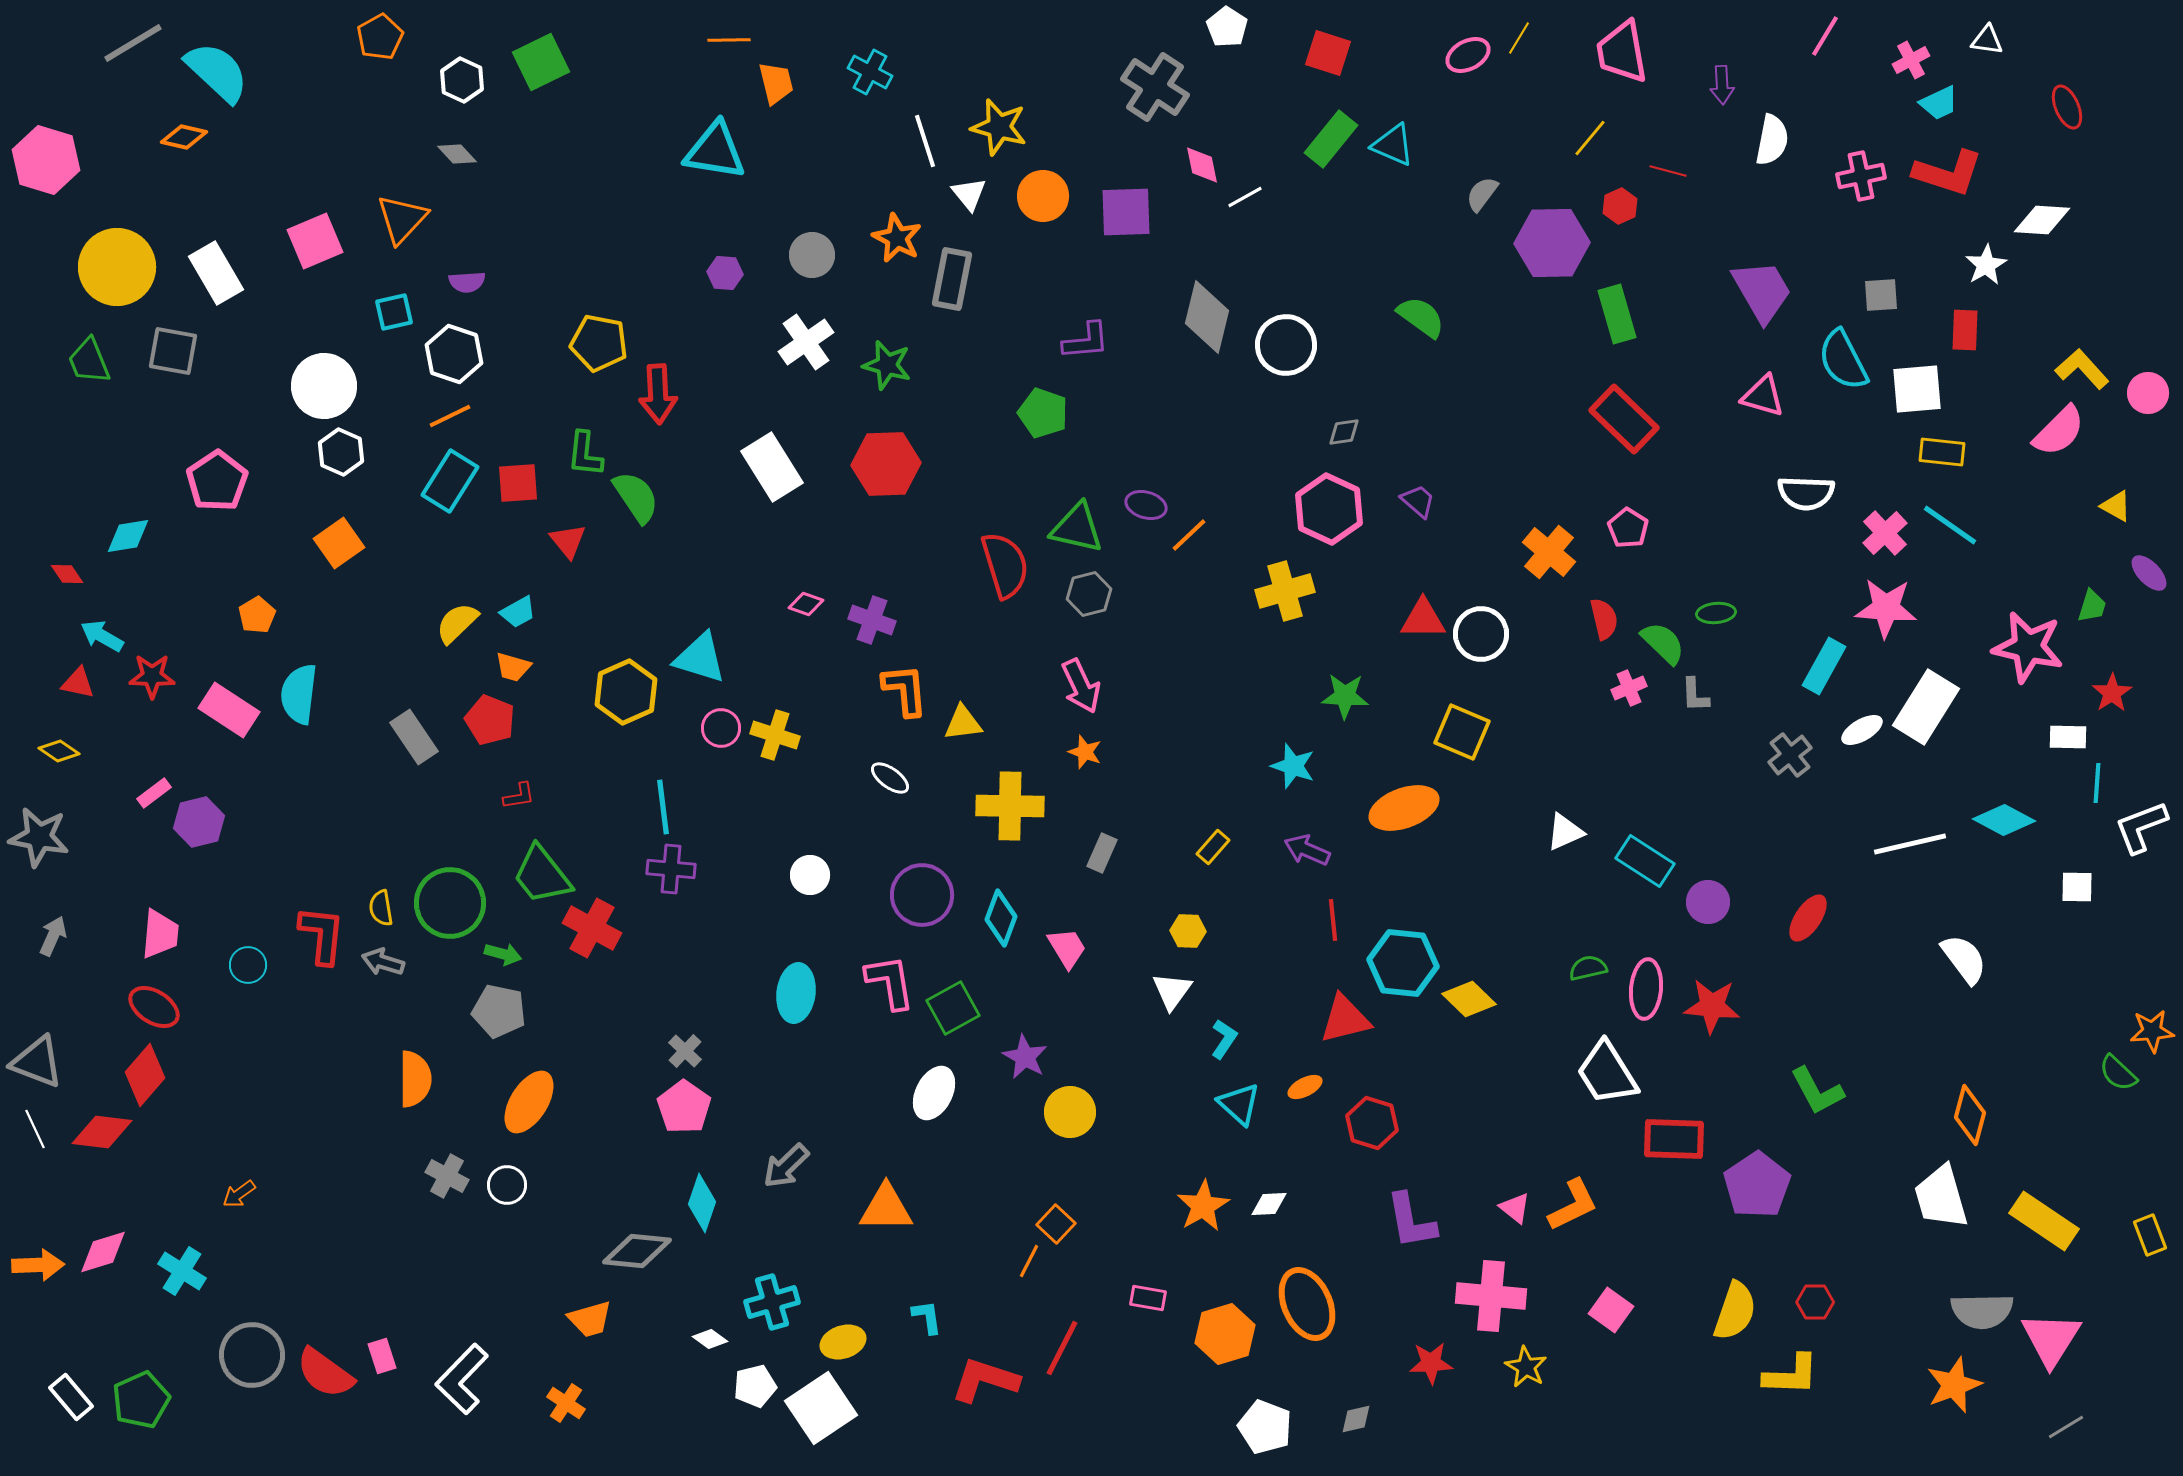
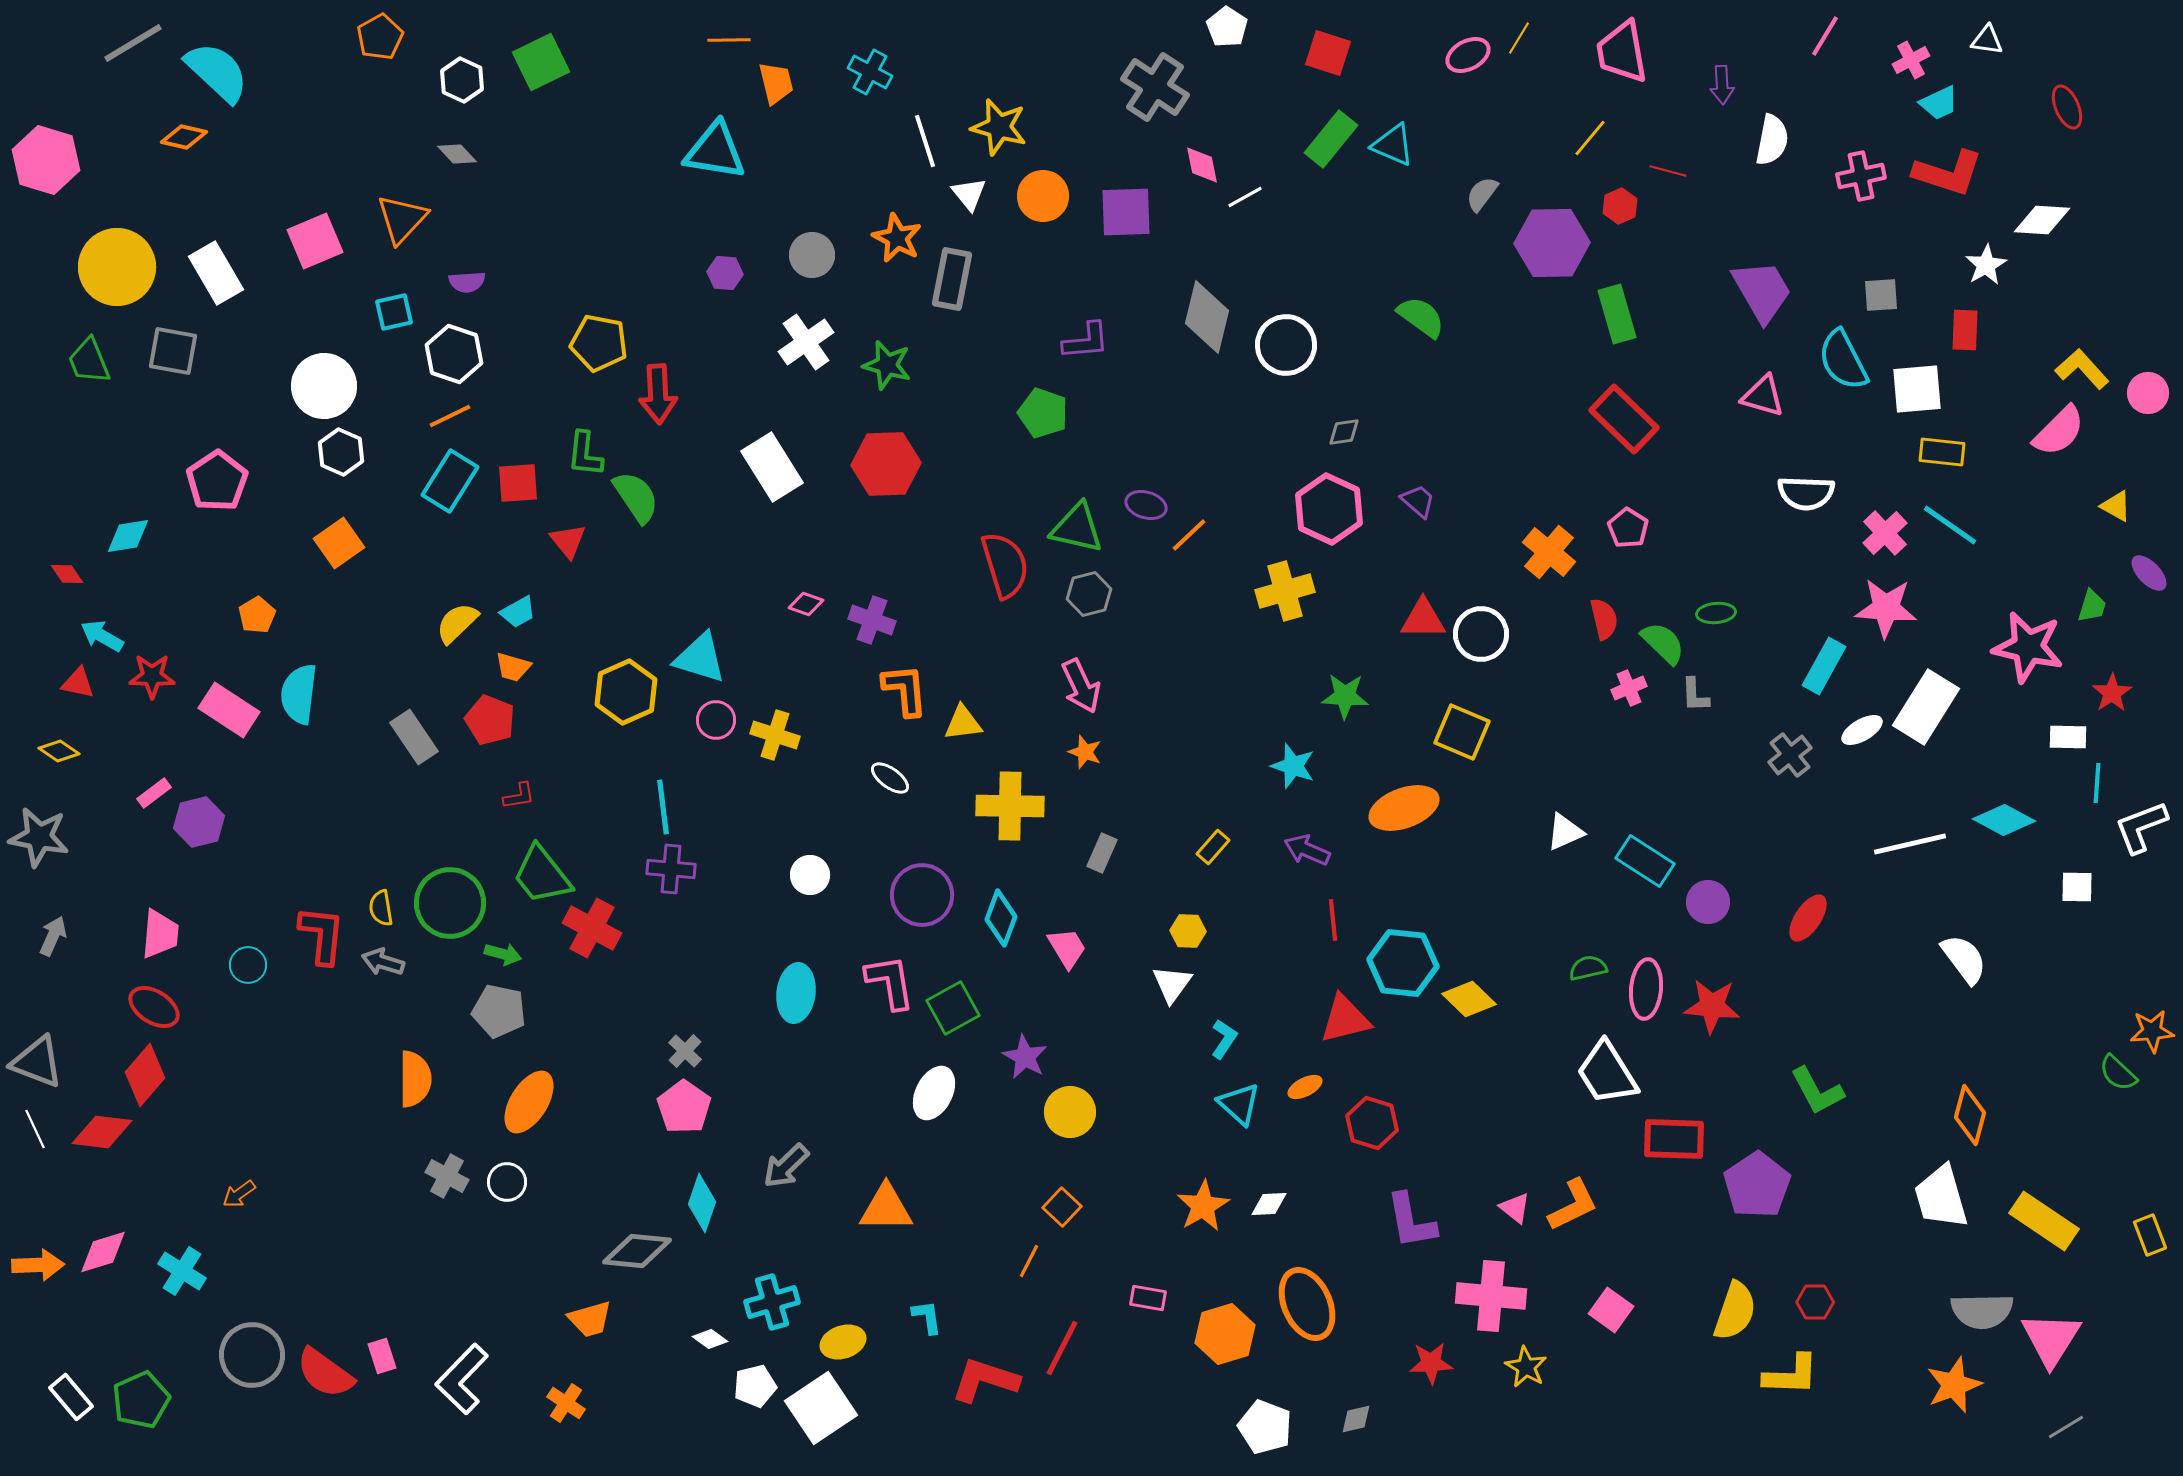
pink circle at (721, 728): moved 5 px left, 8 px up
white triangle at (1172, 991): moved 7 px up
white circle at (507, 1185): moved 3 px up
orange square at (1056, 1224): moved 6 px right, 17 px up
